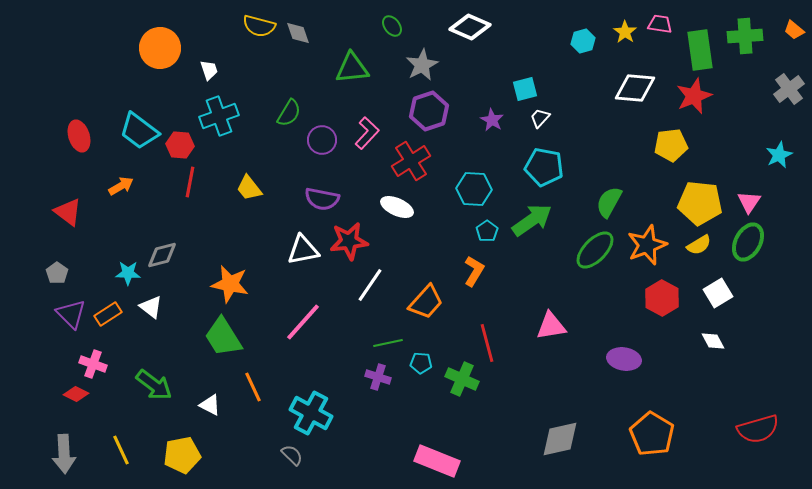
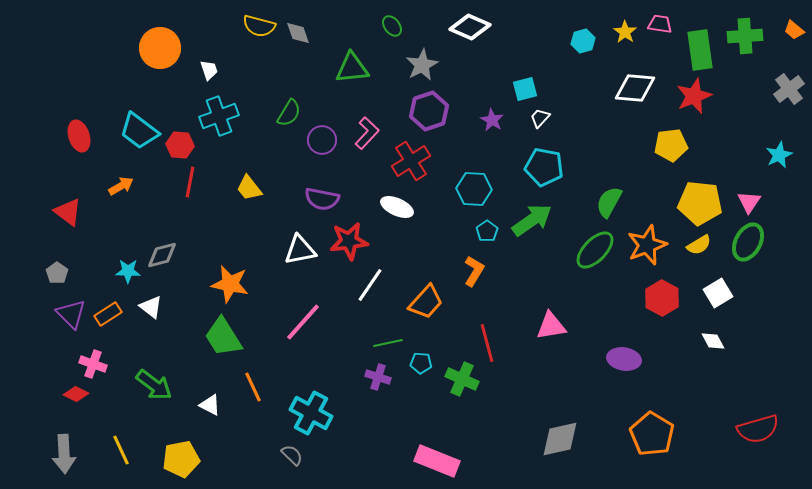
white triangle at (303, 250): moved 3 px left
cyan star at (128, 273): moved 2 px up
yellow pentagon at (182, 455): moved 1 px left, 4 px down
